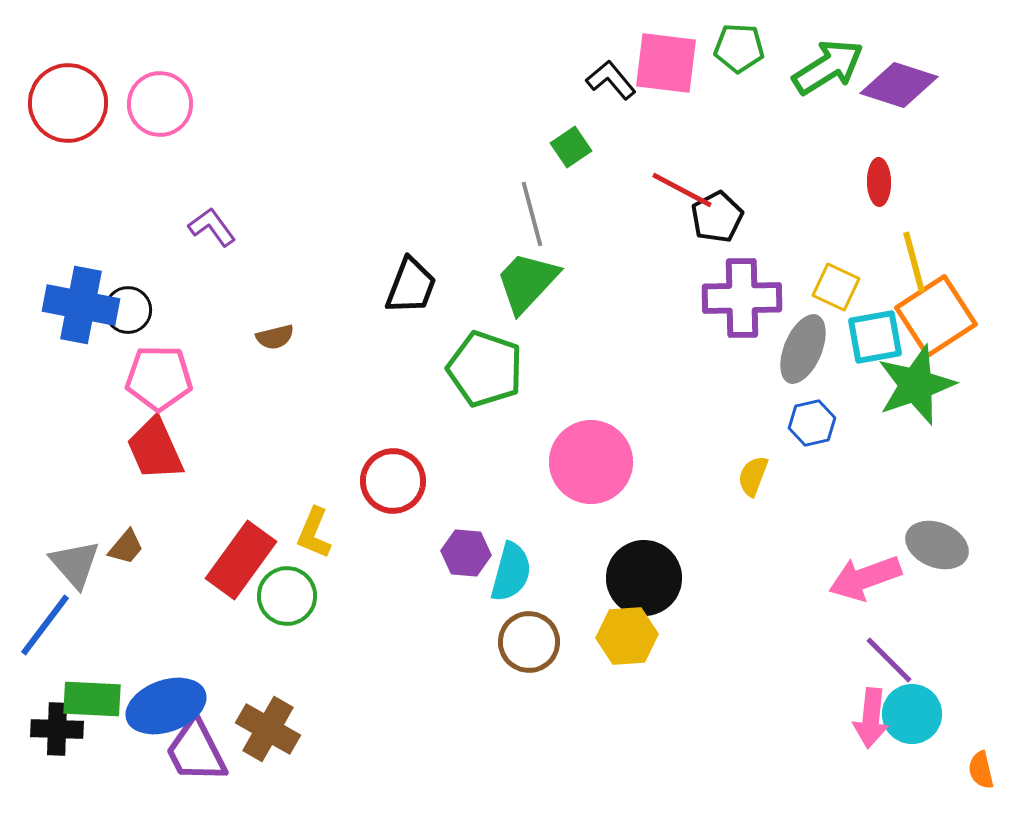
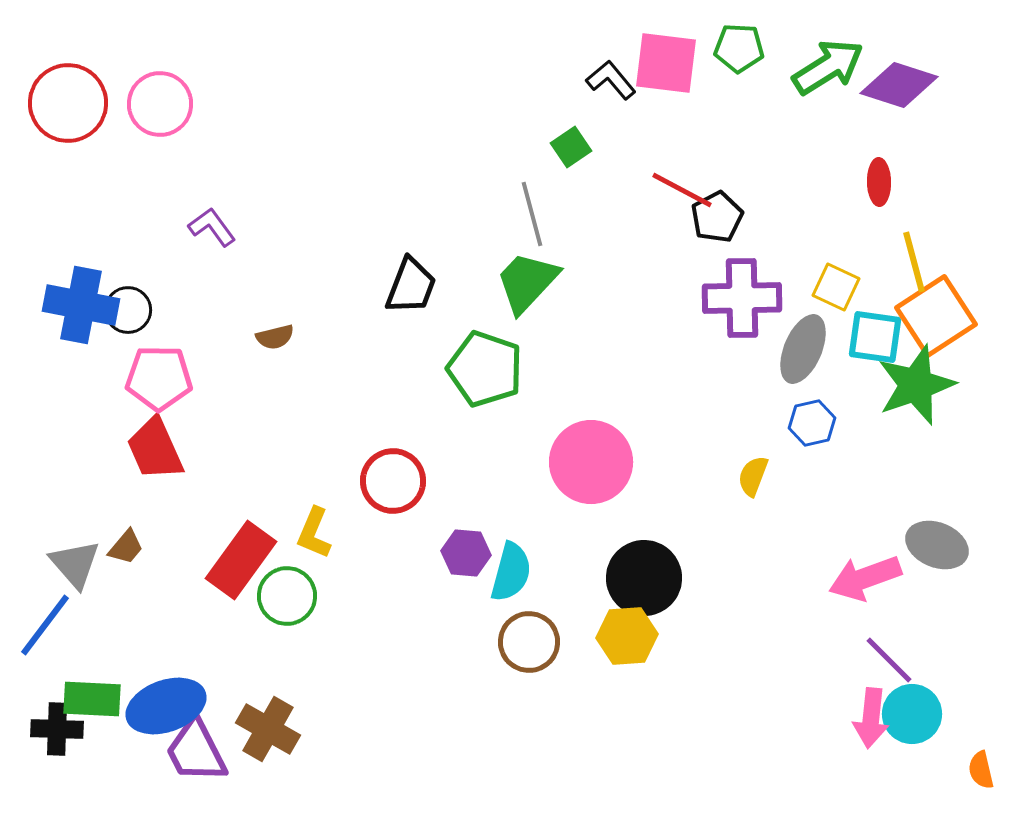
cyan square at (875, 337): rotated 18 degrees clockwise
